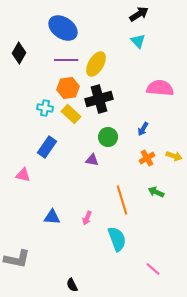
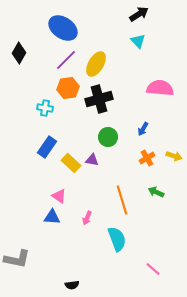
purple line: rotated 45 degrees counterclockwise
yellow rectangle: moved 49 px down
pink triangle: moved 36 px right, 21 px down; rotated 21 degrees clockwise
black semicircle: rotated 72 degrees counterclockwise
